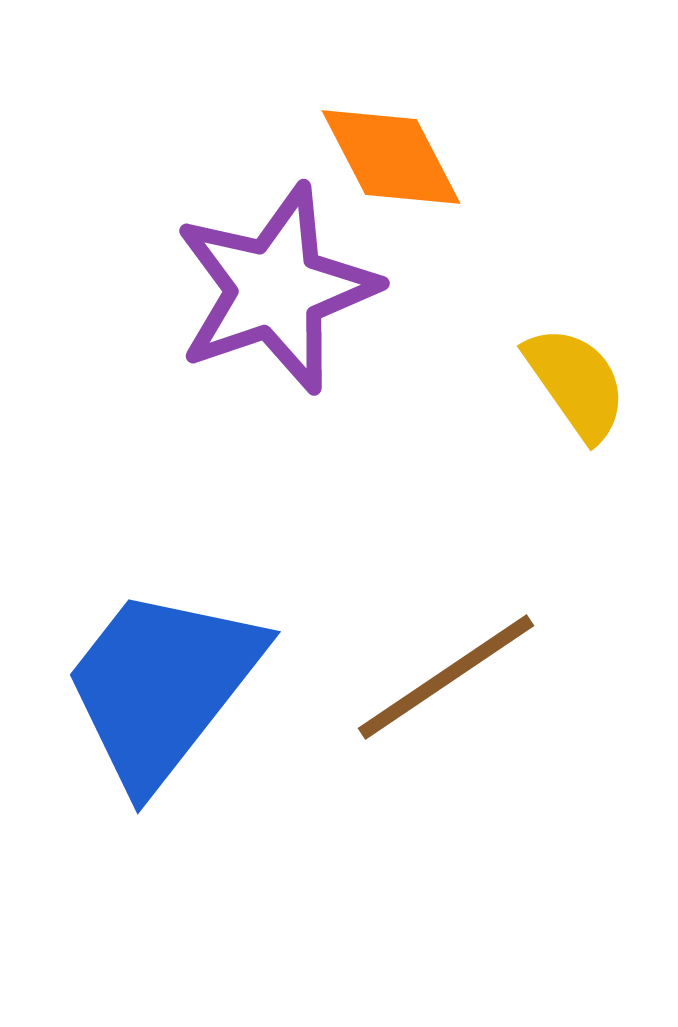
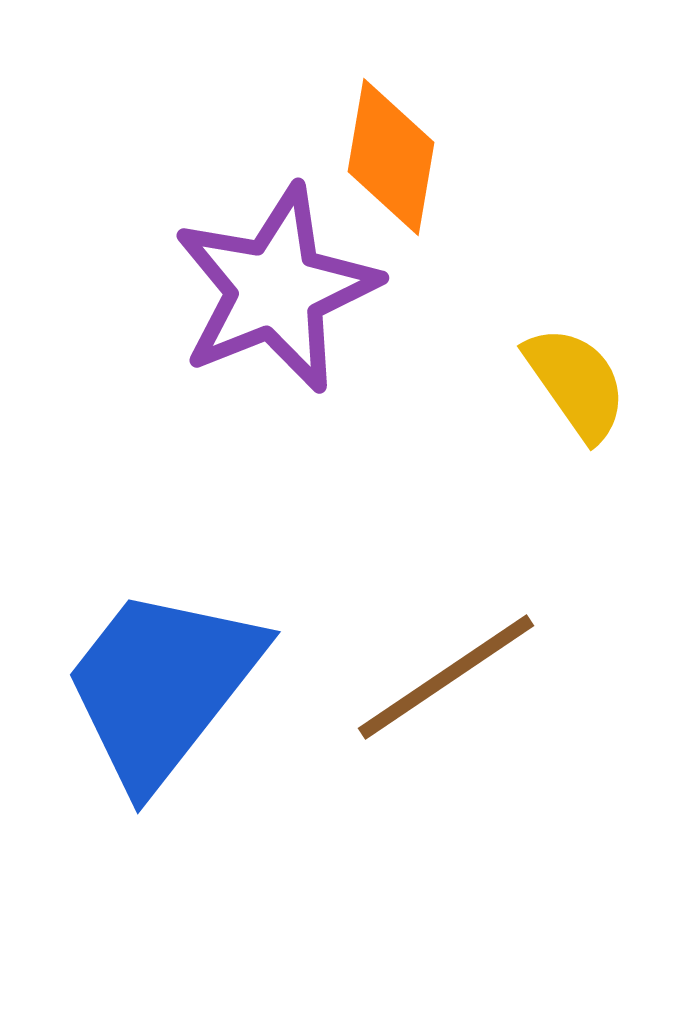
orange diamond: rotated 37 degrees clockwise
purple star: rotated 3 degrees counterclockwise
